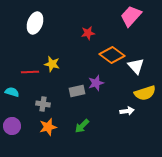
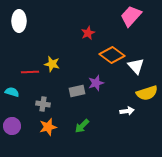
white ellipse: moved 16 px left, 2 px up; rotated 20 degrees counterclockwise
red star: rotated 16 degrees counterclockwise
yellow semicircle: moved 2 px right
